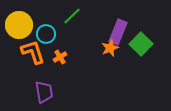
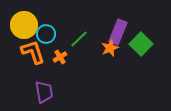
green line: moved 7 px right, 23 px down
yellow circle: moved 5 px right
